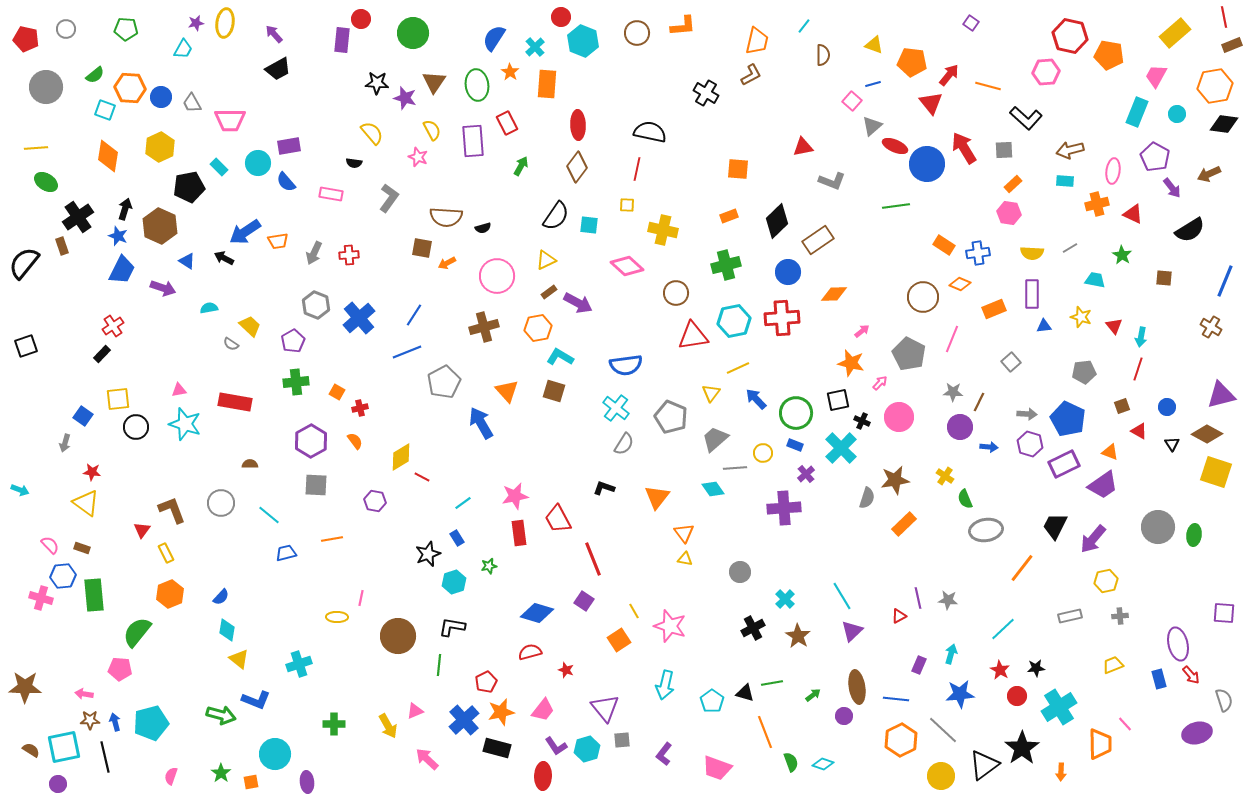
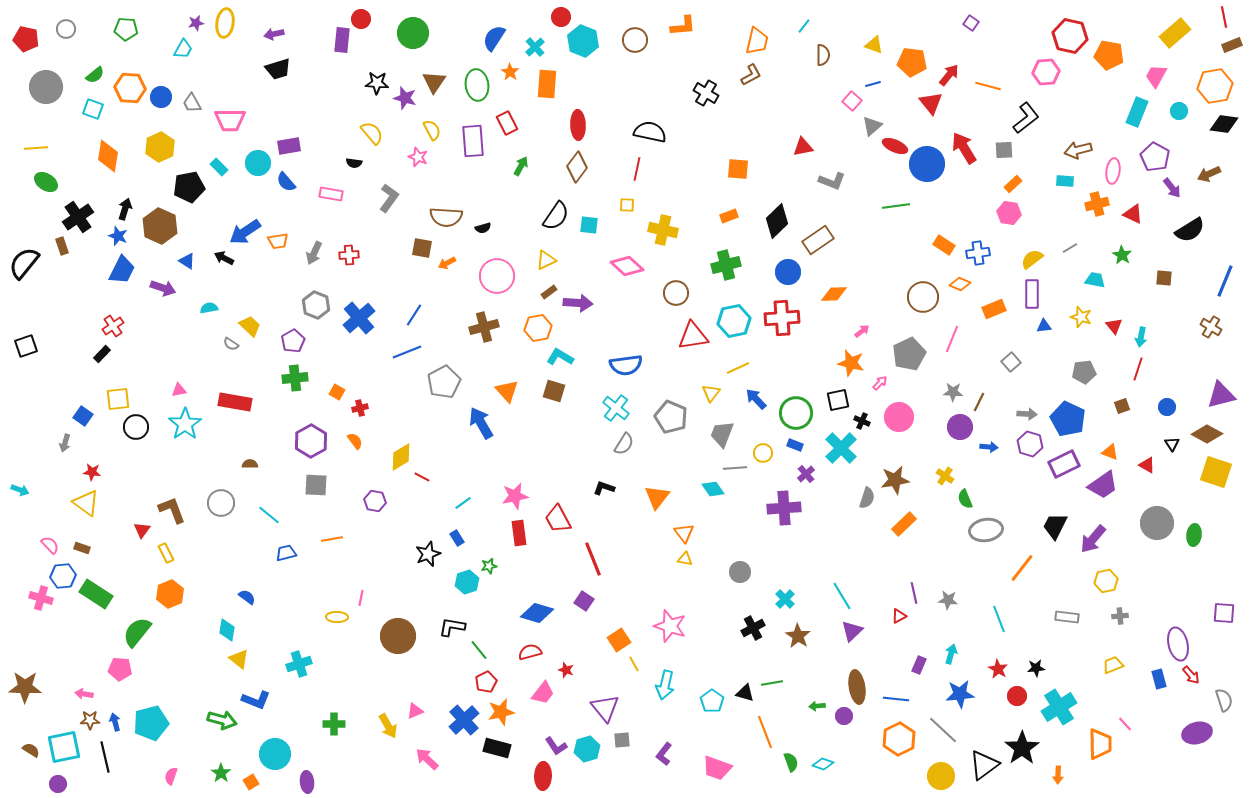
brown circle at (637, 33): moved 2 px left, 7 px down
purple arrow at (274, 34): rotated 60 degrees counterclockwise
black trapezoid at (278, 69): rotated 12 degrees clockwise
cyan square at (105, 110): moved 12 px left, 1 px up
cyan circle at (1177, 114): moved 2 px right, 3 px up
black L-shape at (1026, 118): rotated 80 degrees counterclockwise
brown arrow at (1070, 150): moved 8 px right
yellow semicircle at (1032, 253): moved 6 px down; rotated 140 degrees clockwise
purple arrow at (578, 303): rotated 24 degrees counterclockwise
gray pentagon at (909, 354): rotated 20 degrees clockwise
green cross at (296, 382): moved 1 px left, 4 px up
cyan star at (185, 424): rotated 20 degrees clockwise
red triangle at (1139, 431): moved 8 px right, 34 px down
gray trapezoid at (715, 439): moved 7 px right, 5 px up; rotated 28 degrees counterclockwise
gray circle at (1158, 527): moved 1 px left, 4 px up
cyan hexagon at (454, 582): moved 13 px right
green rectangle at (94, 595): moved 2 px right, 1 px up; rotated 52 degrees counterclockwise
blue semicircle at (221, 597): moved 26 px right; rotated 96 degrees counterclockwise
purple line at (918, 598): moved 4 px left, 5 px up
yellow line at (634, 611): moved 53 px down
gray rectangle at (1070, 616): moved 3 px left, 1 px down; rotated 20 degrees clockwise
cyan line at (1003, 629): moved 4 px left, 10 px up; rotated 68 degrees counterclockwise
green line at (439, 665): moved 40 px right, 15 px up; rotated 45 degrees counterclockwise
red star at (1000, 670): moved 2 px left, 1 px up
green arrow at (813, 695): moved 4 px right, 11 px down; rotated 147 degrees counterclockwise
pink trapezoid at (543, 710): moved 17 px up
green arrow at (221, 715): moved 1 px right, 5 px down
orange hexagon at (901, 740): moved 2 px left, 1 px up
orange arrow at (1061, 772): moved 3 px left, 3 px down
orange square at (251, 782): rotated 21 degrees counterclockwise
